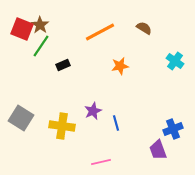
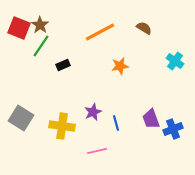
red square: moved 3 px left, 1 px up
purple star: moved 1 px down
purple trapezoid: moved 7 px left, 31 px up
pink line: moved 4 px left, 11 px up
